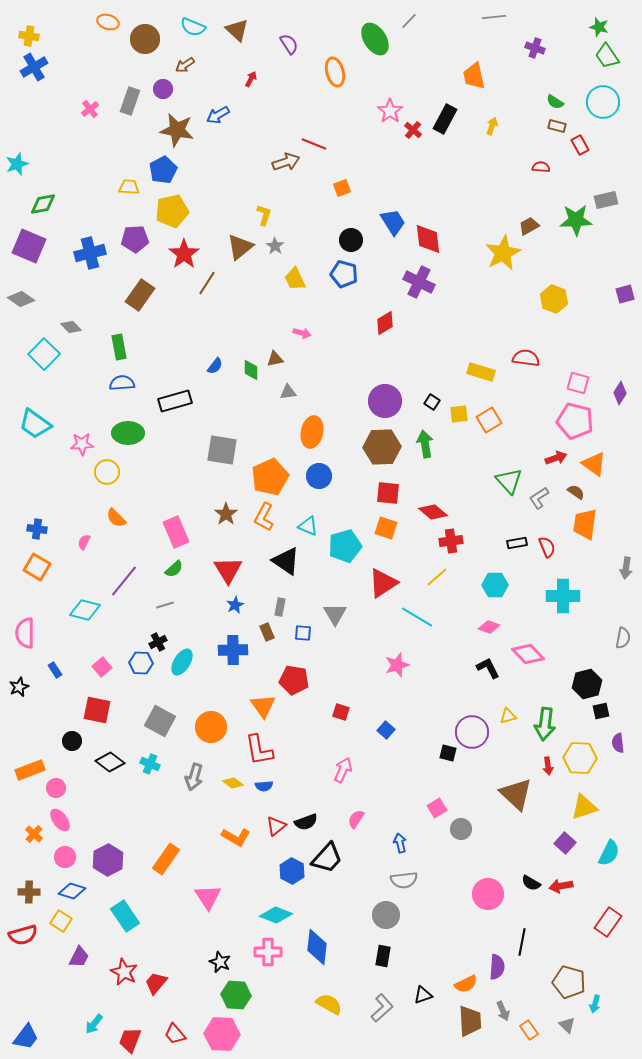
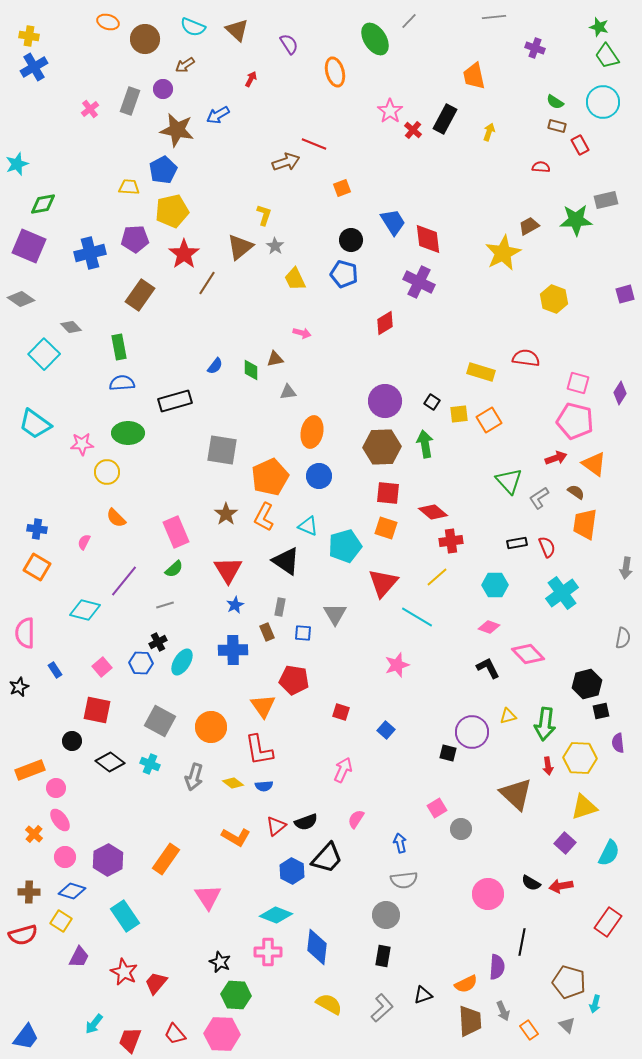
yellow arrow at (492, 126): moved 3 px left, 6 px down
red triangle at (383, 583): rotated 16 degrees counterclockwise
cyan cross at (563, 596): moved 1 px left, 3 px up; rotated 36 degrees counterclockwise
